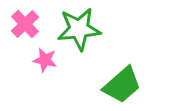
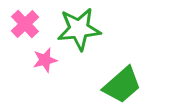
pink star: rotated 25 degrees counterclockwise
